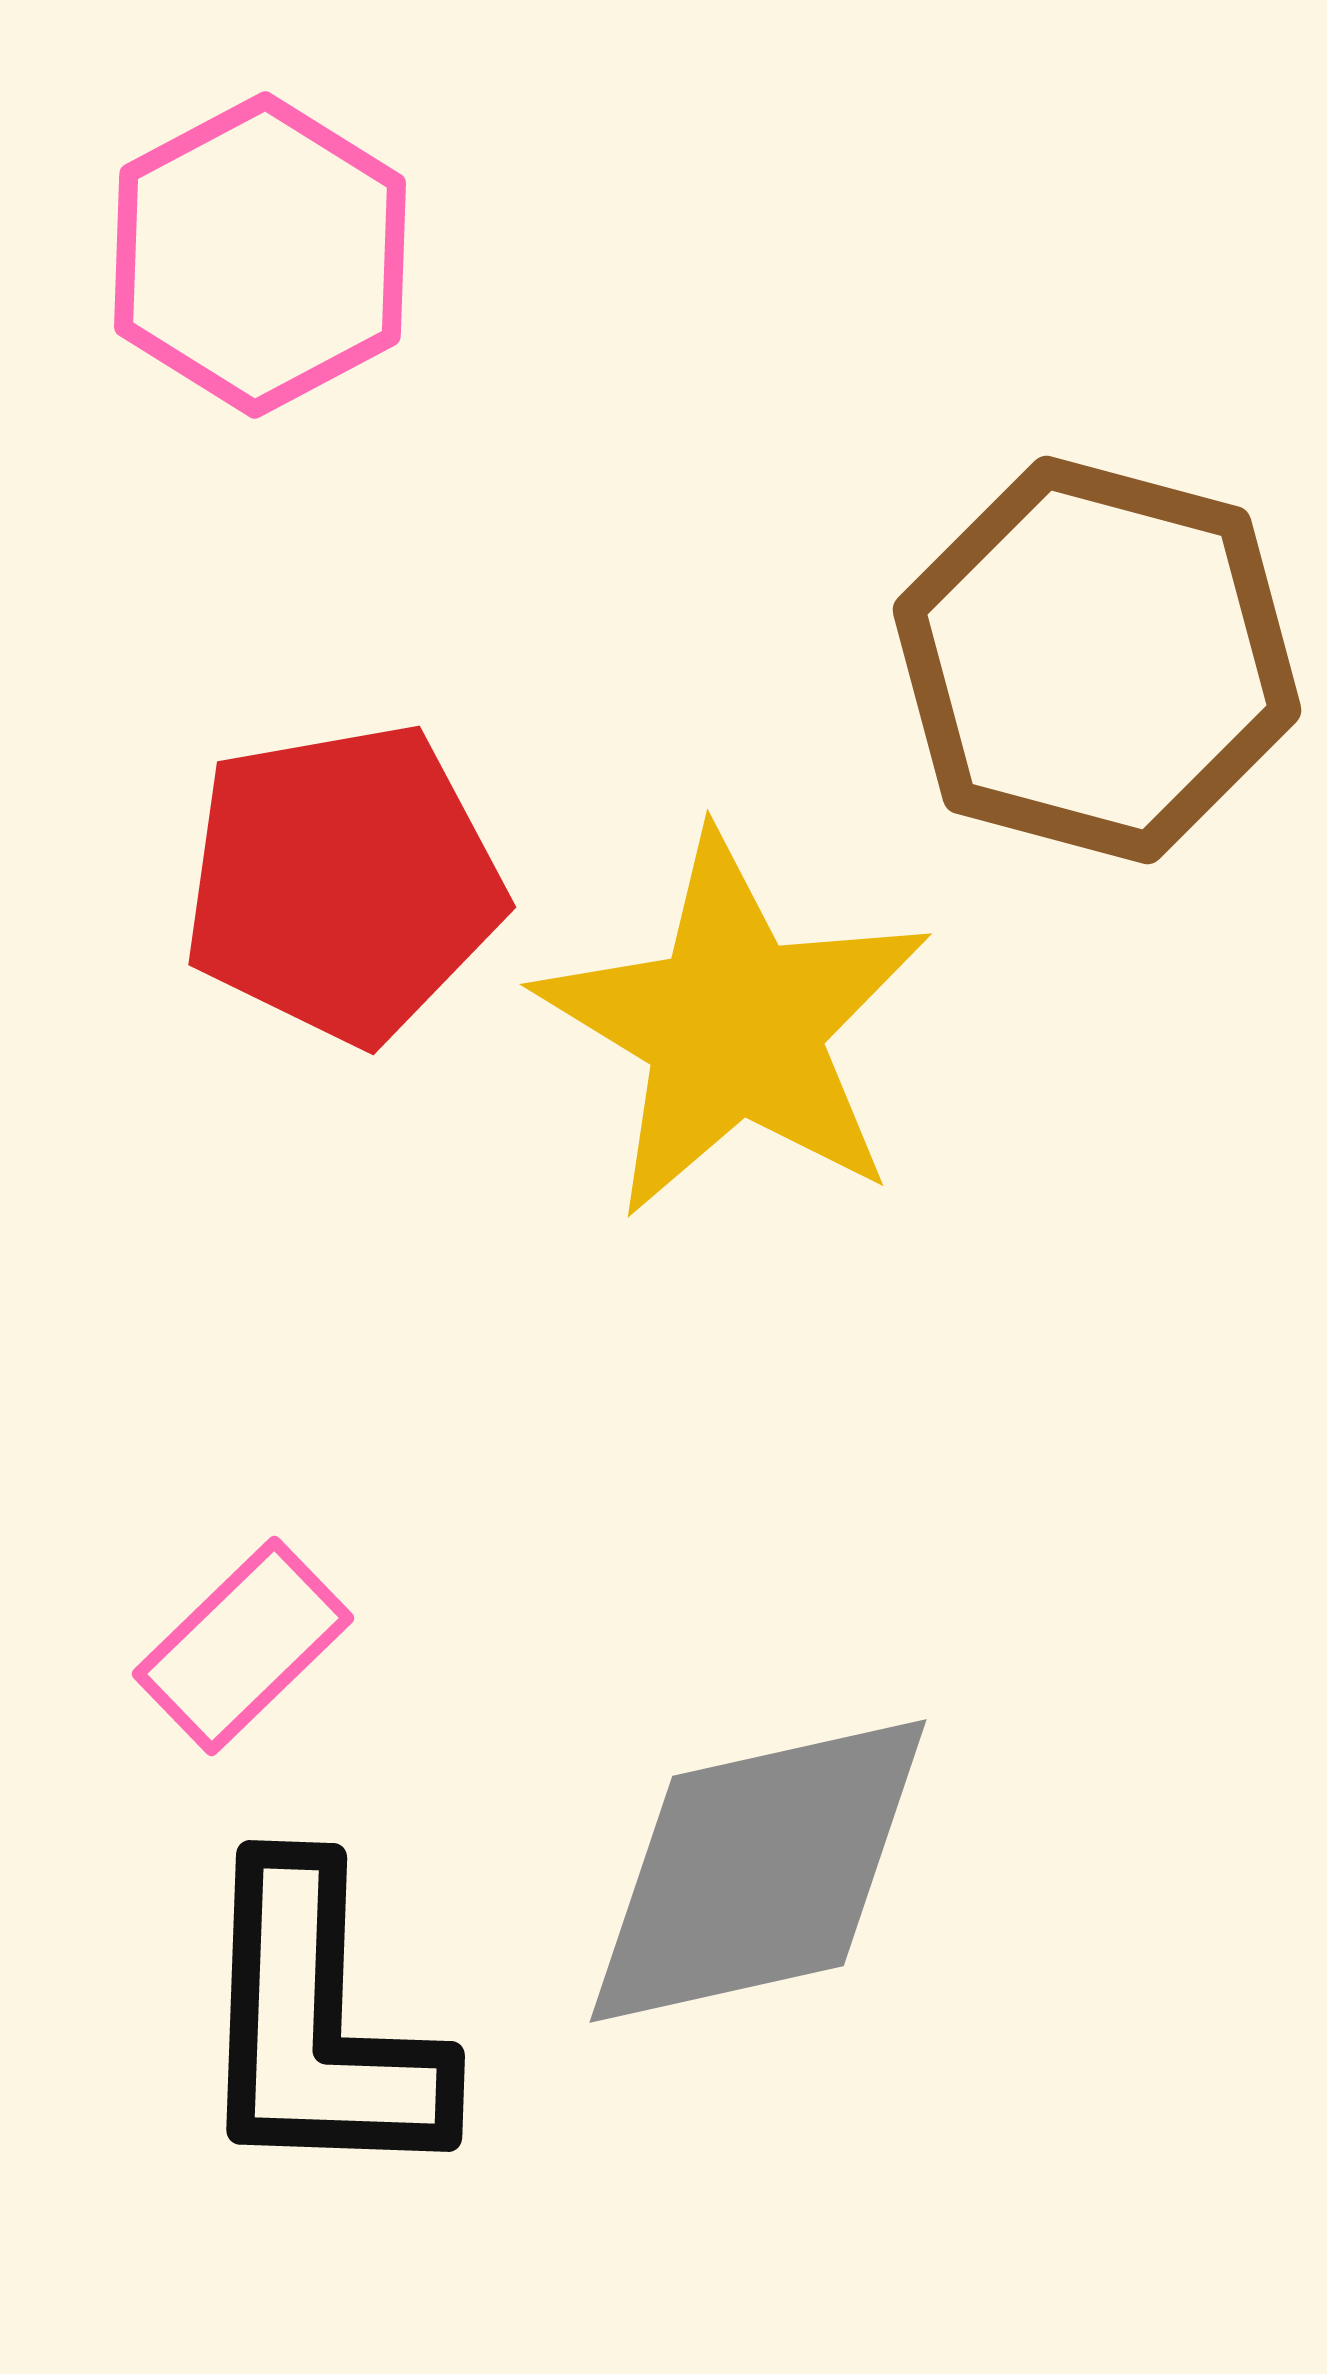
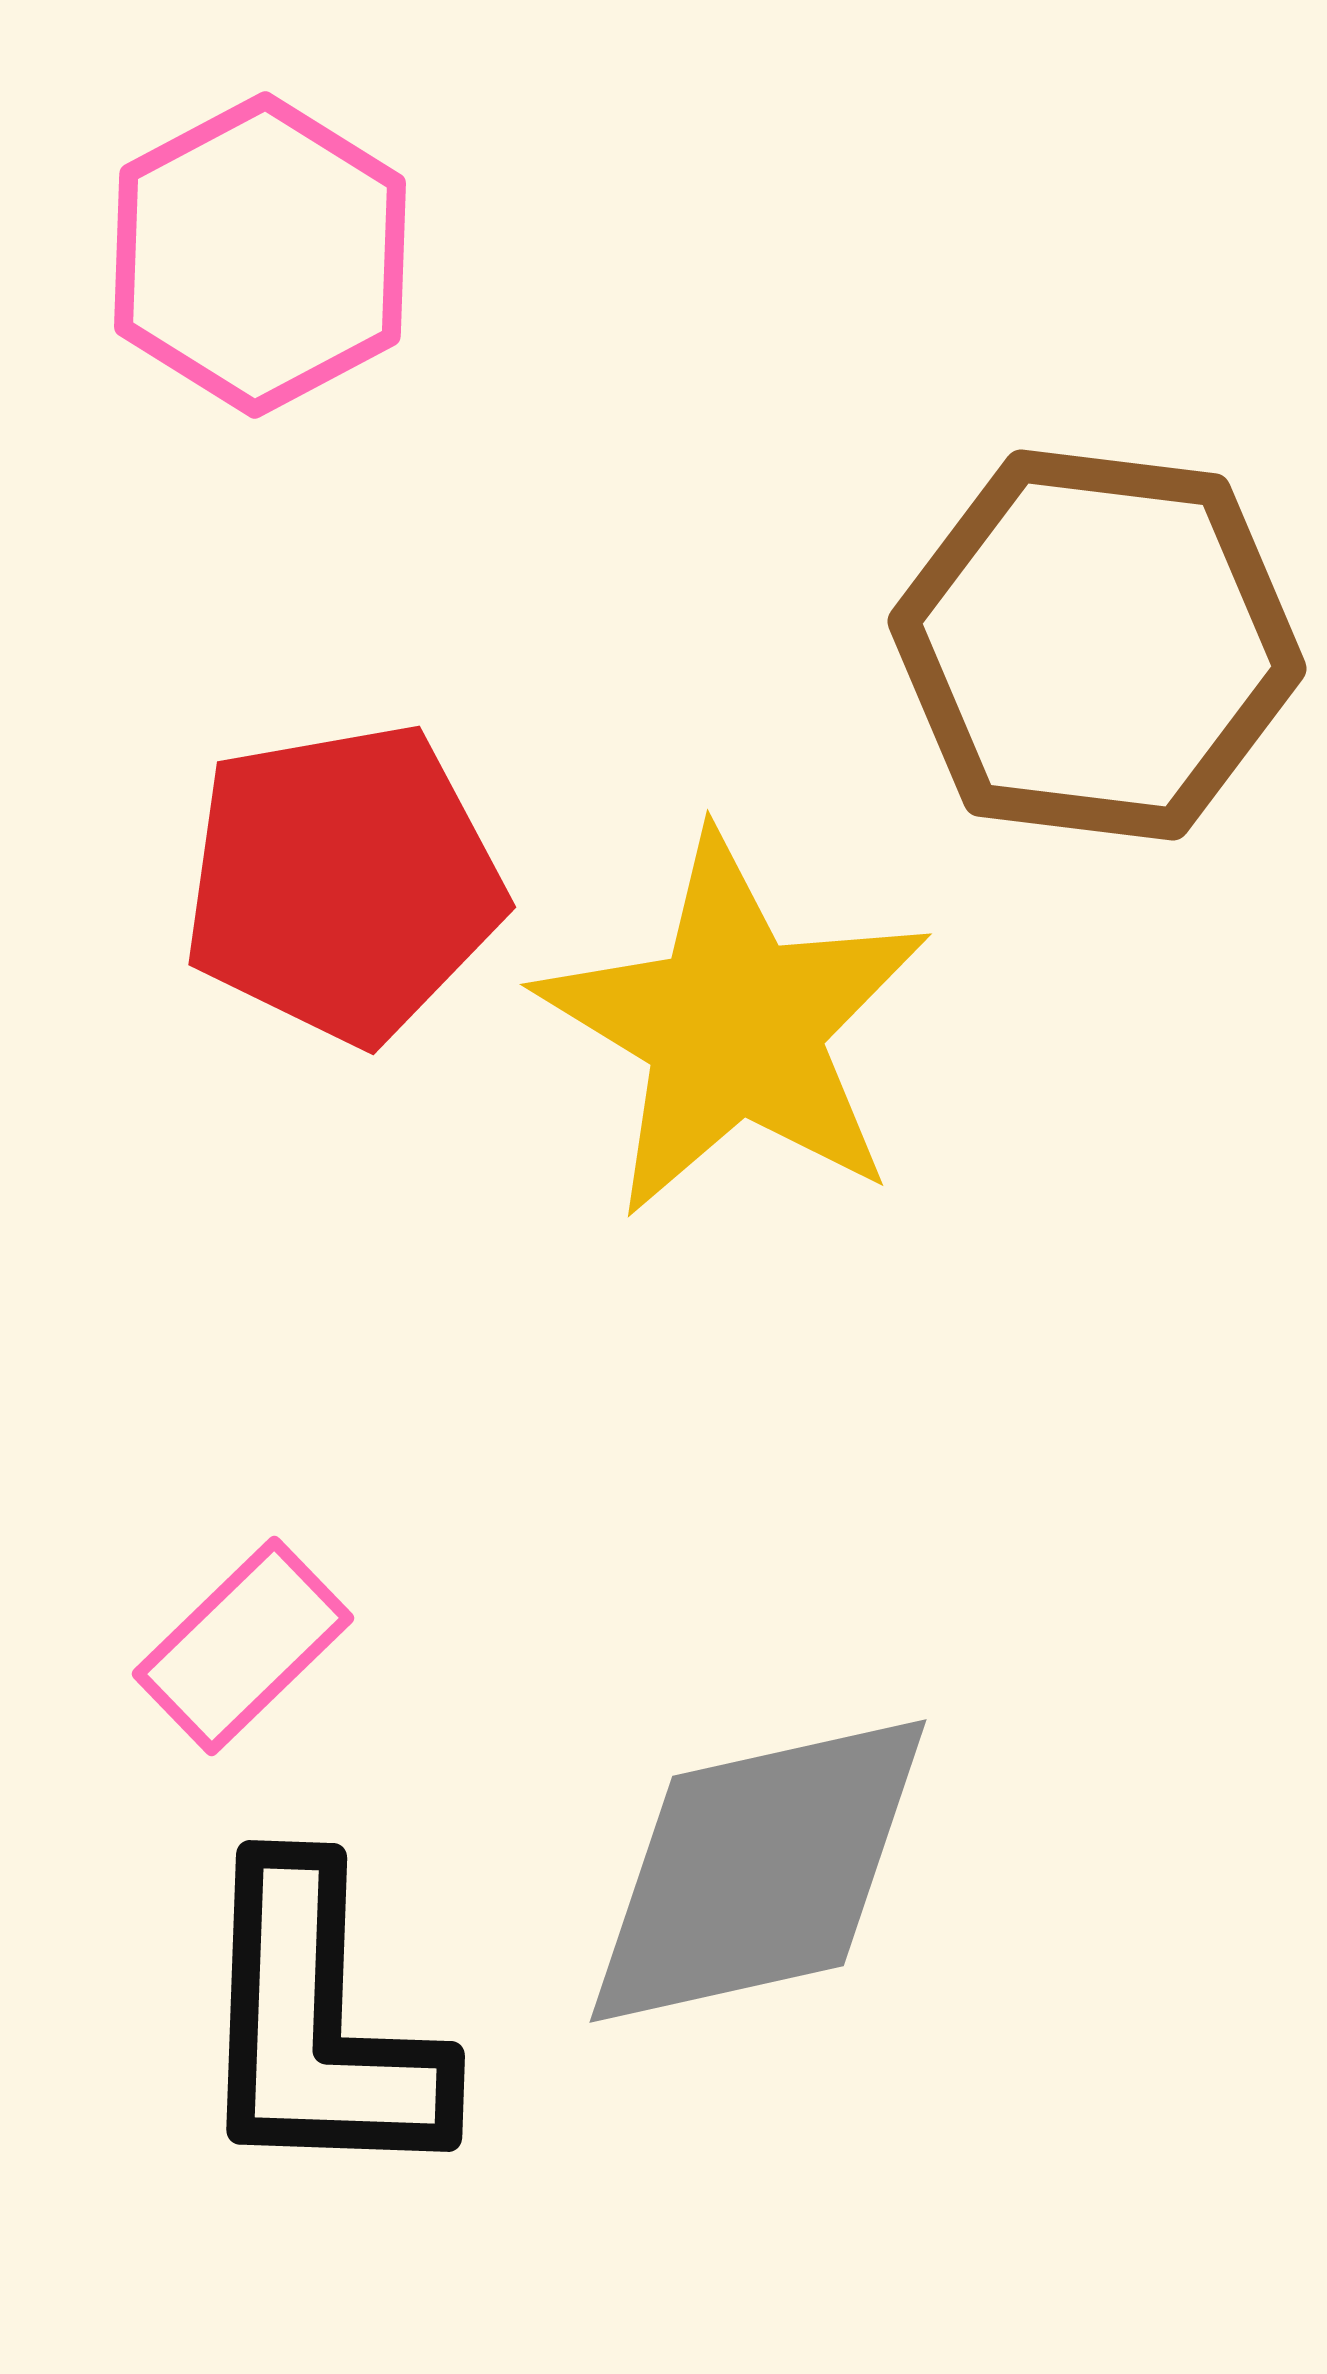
brown hexagon: moved 15 px up; rotated 8 degrees counterclockwise
